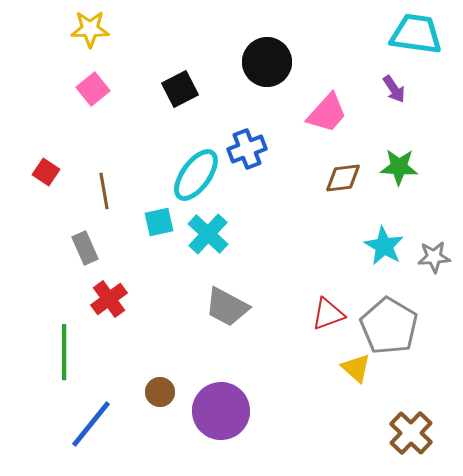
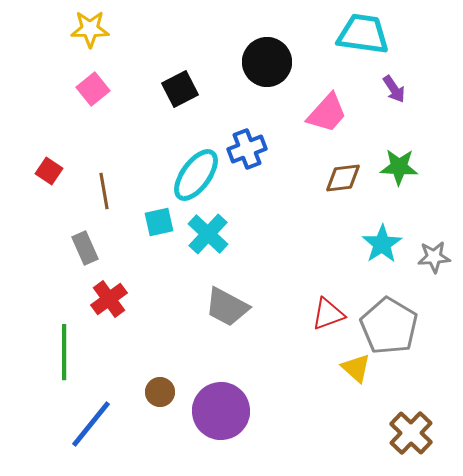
cyan trapezoid: moved 53 px left
red square: moved 3 px right, 1 px up
cyan star: moved 2 px left, 2 px up; rotated 9 degrees clockwise
